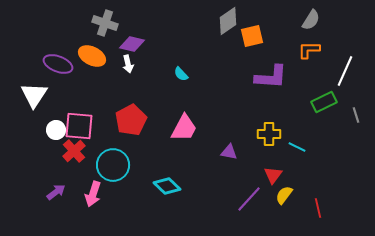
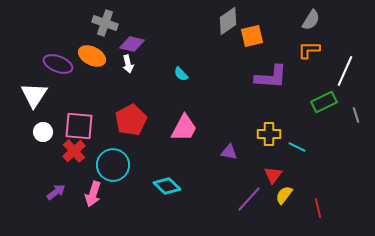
white circle: moved 13 px left, 2 px down
